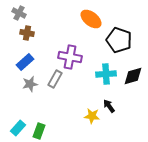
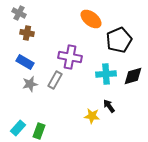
black pentagon: rotated 30 degrees clockwise
blue rectangle: rotated 72 degrees clockwise
gray rectangle: moved 1 px down
